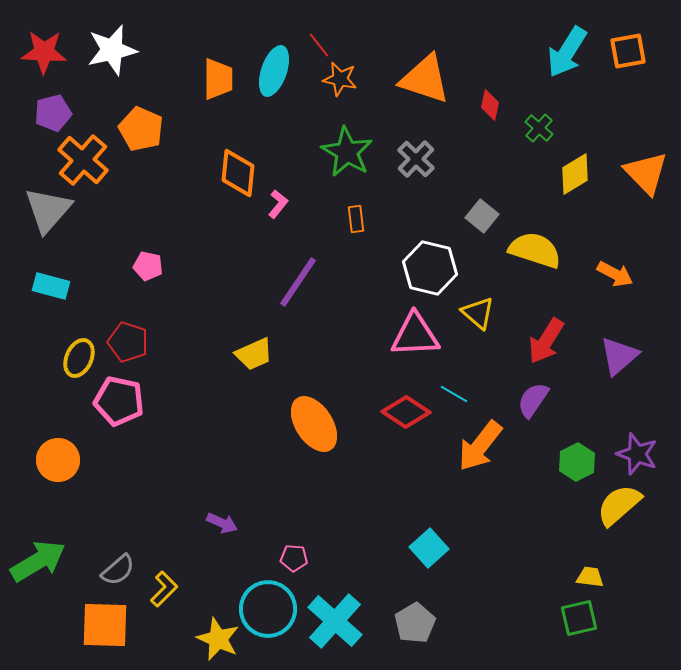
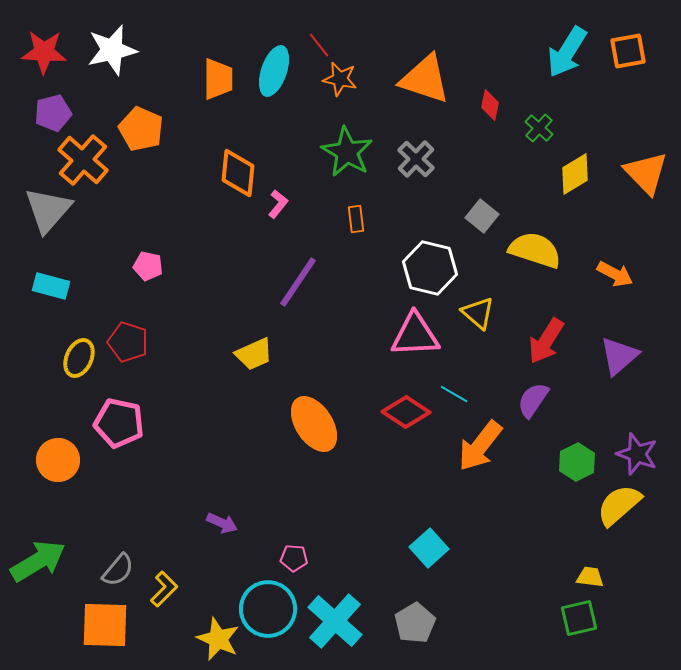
pink pentagon at (119, 401): moved 22 px down
gray semicircle at (118, 570): rotated 9 degrees counterclockwise
